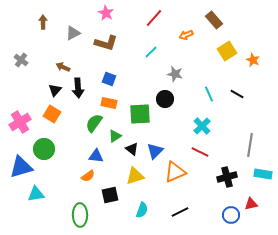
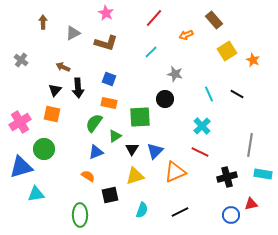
orange square at (52, 114): rotated 18 degrees counterclockwise
green square at (140, 114): moved 3 px down
black triangle at (132, 149): rotated 24 degrees clockwise
blue triangle at (96, 156): moved 4 px up; rotated 28 degrees counterclockwise
orange semicircle at (88, 176): rotated 112 degrees counterclockwise
